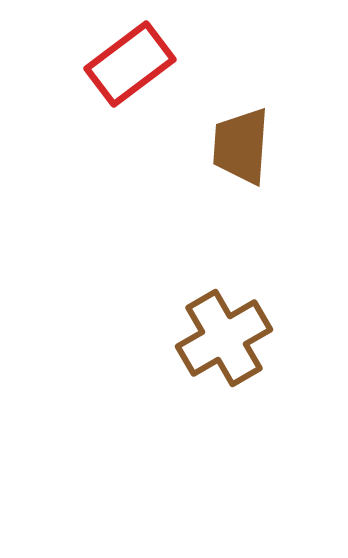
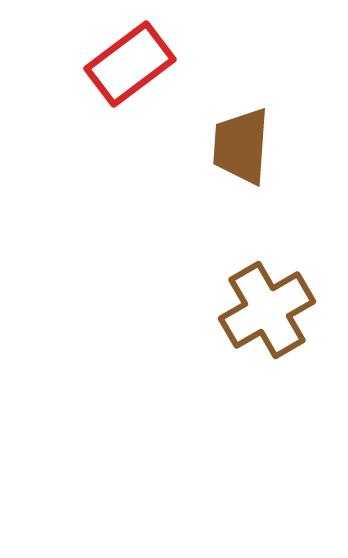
brown cross: moved 43 px right, 28 px up
